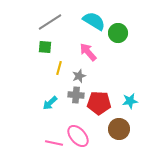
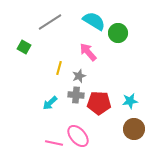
green square: moved 21 px left; rotated 24 degrees clockwise
brown circle: moved 15 px right
